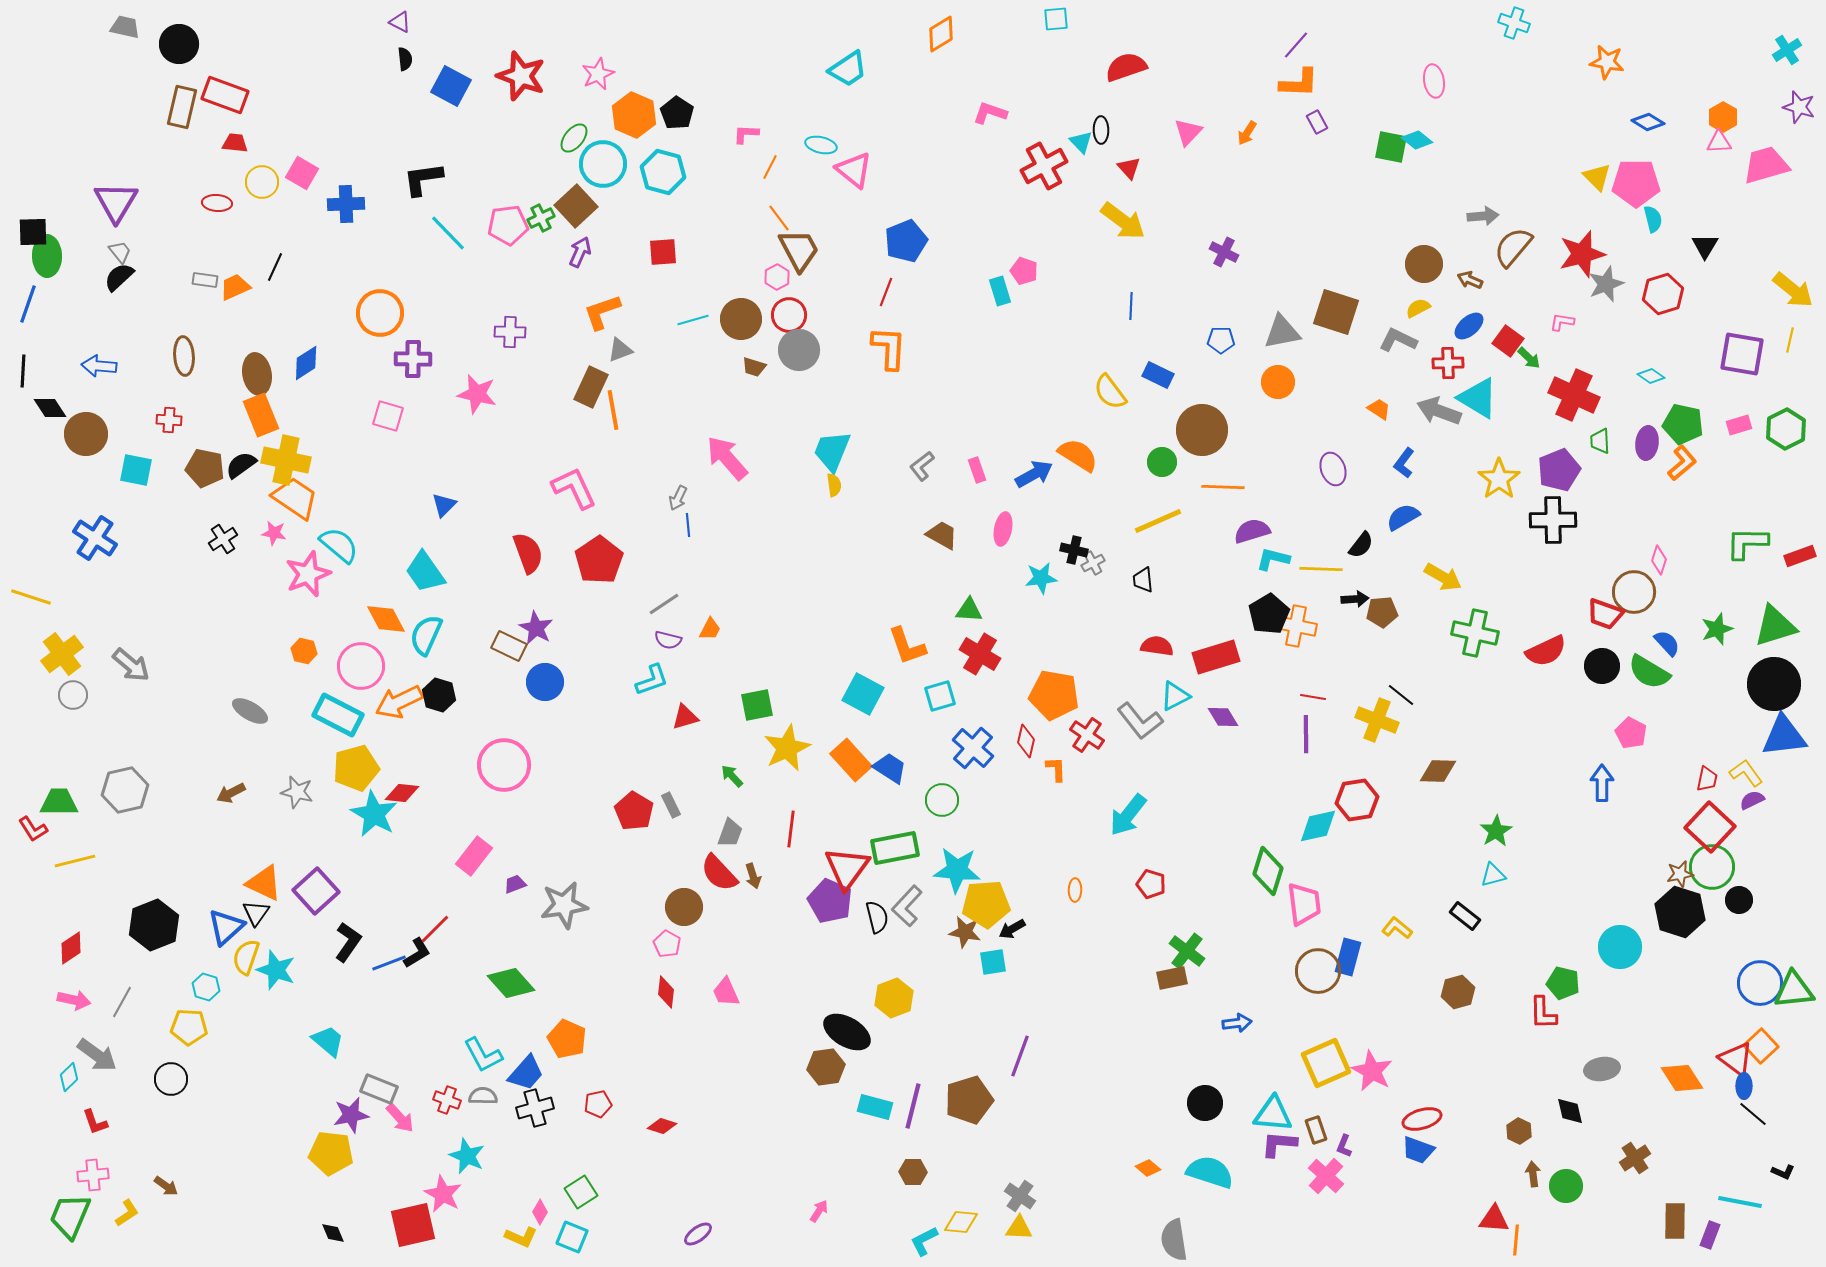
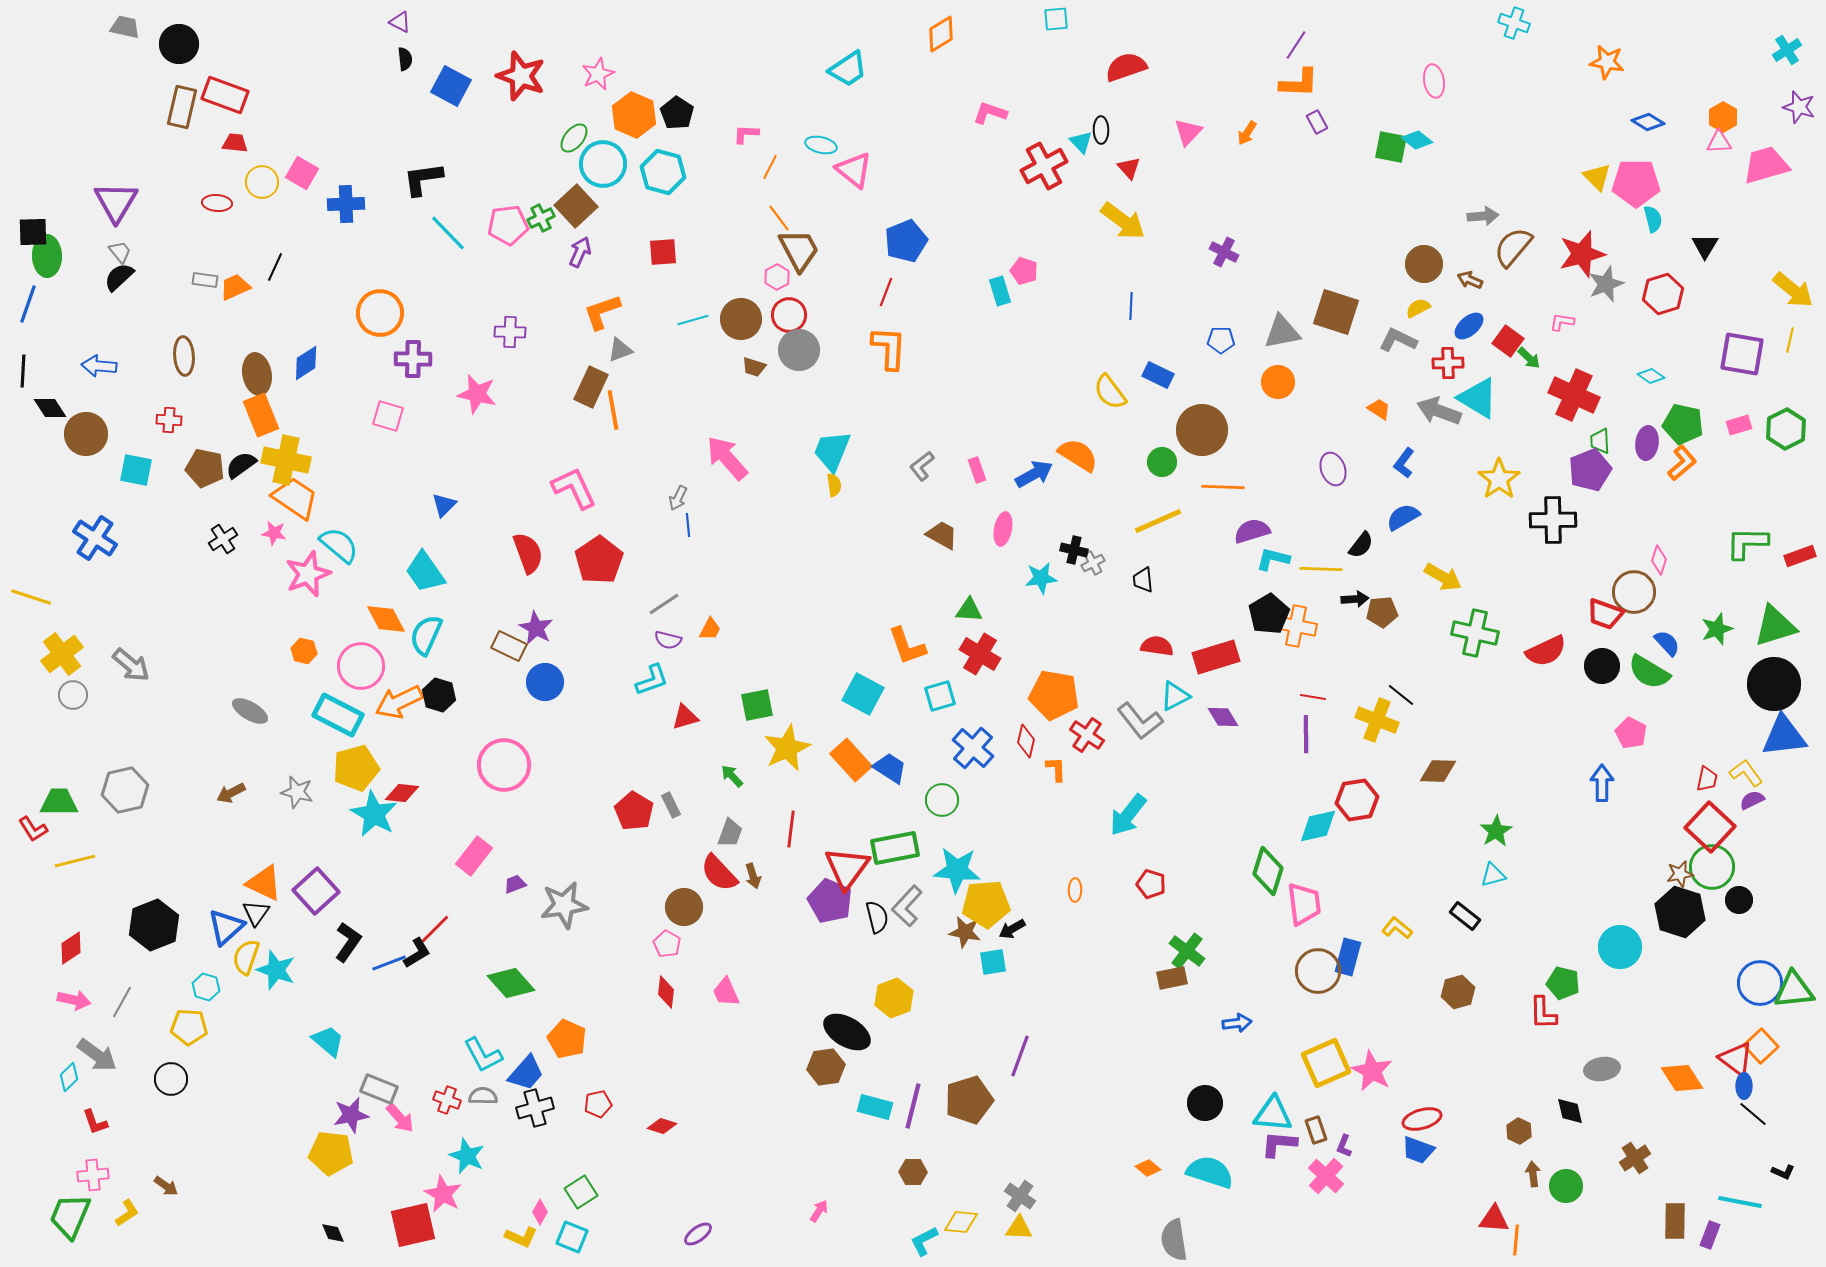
purple line at (1296, 45): rotated 8 degrees counterclockwise
purple pentagon at (1559, 470): moved 31 px right
